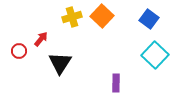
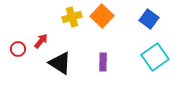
red arrow: moved 2 px down
red circle: moved 1 px left, 2 px up
cyan square: moved 2 px down; rotated 12 degrees clockwise
black triangle: rotated 30 degrees counterclockwise
purple rectangle: moved 13 px left, 21 px up
